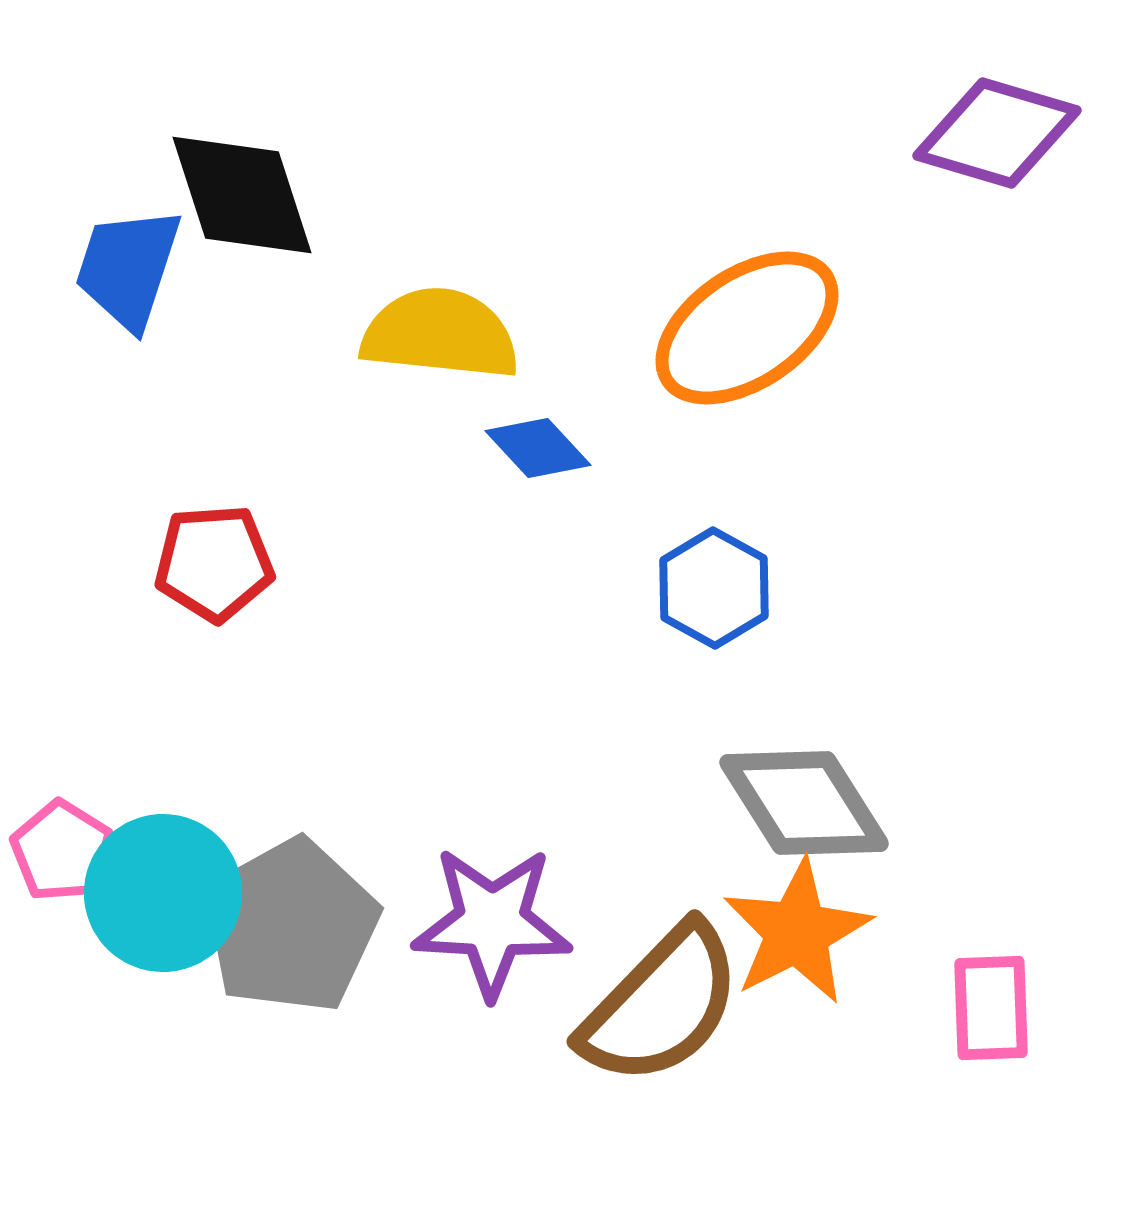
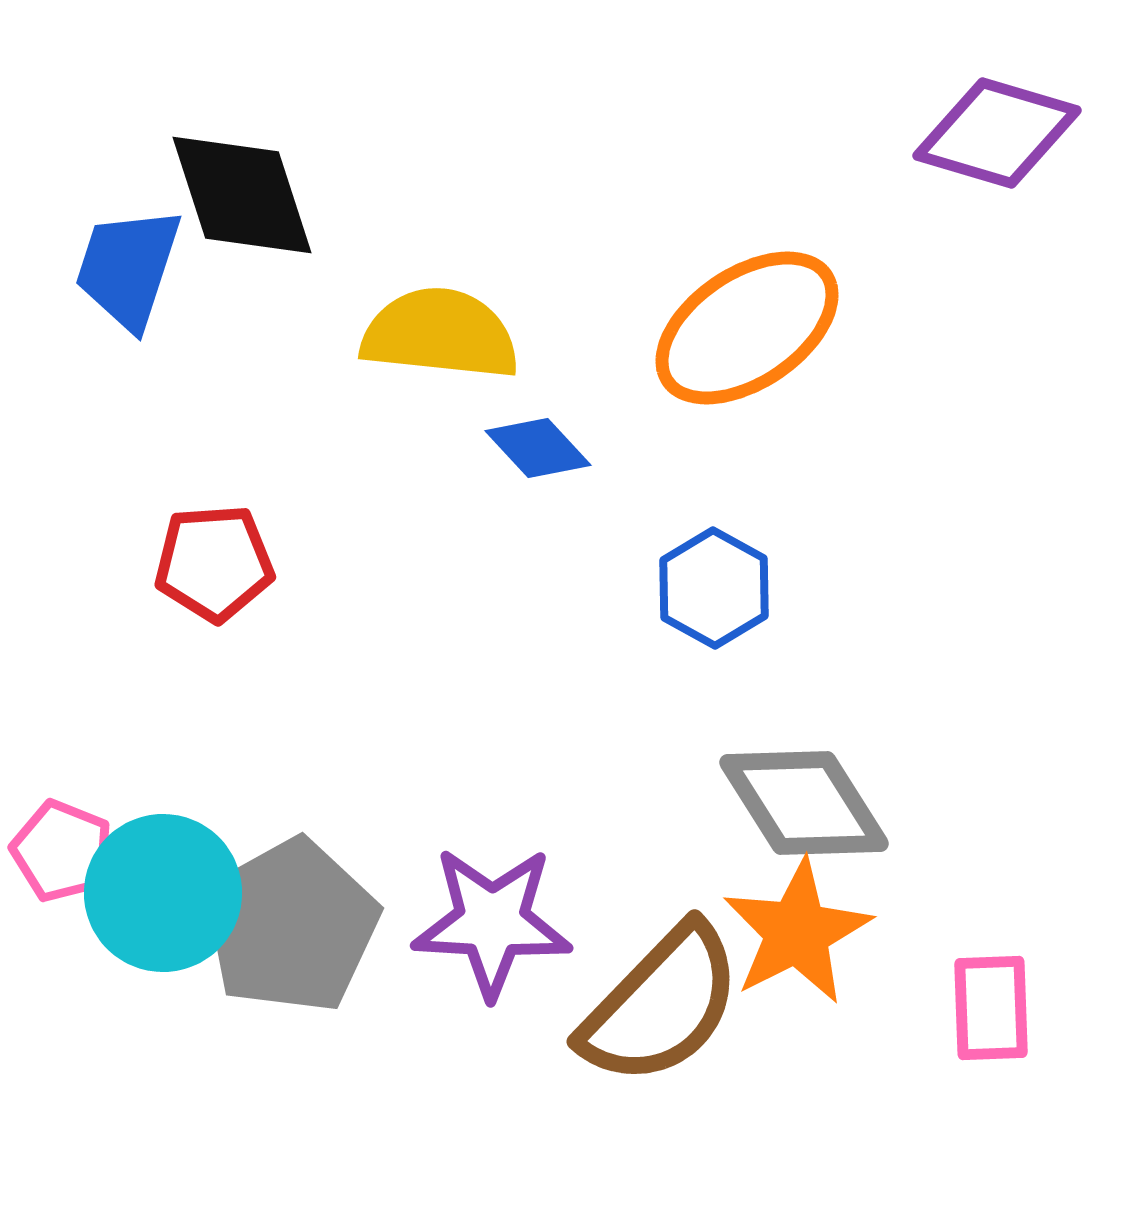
pink pentagon: rotated 10 degrees counterclockwise
